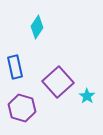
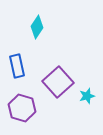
blue rectangle: moved 2 px right, 1 px up
cyan star: rotated 21 degrees clockwise
